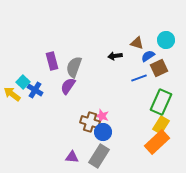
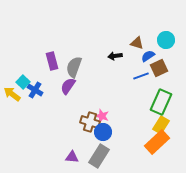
blue line: moved 2 px right, 2 px up
